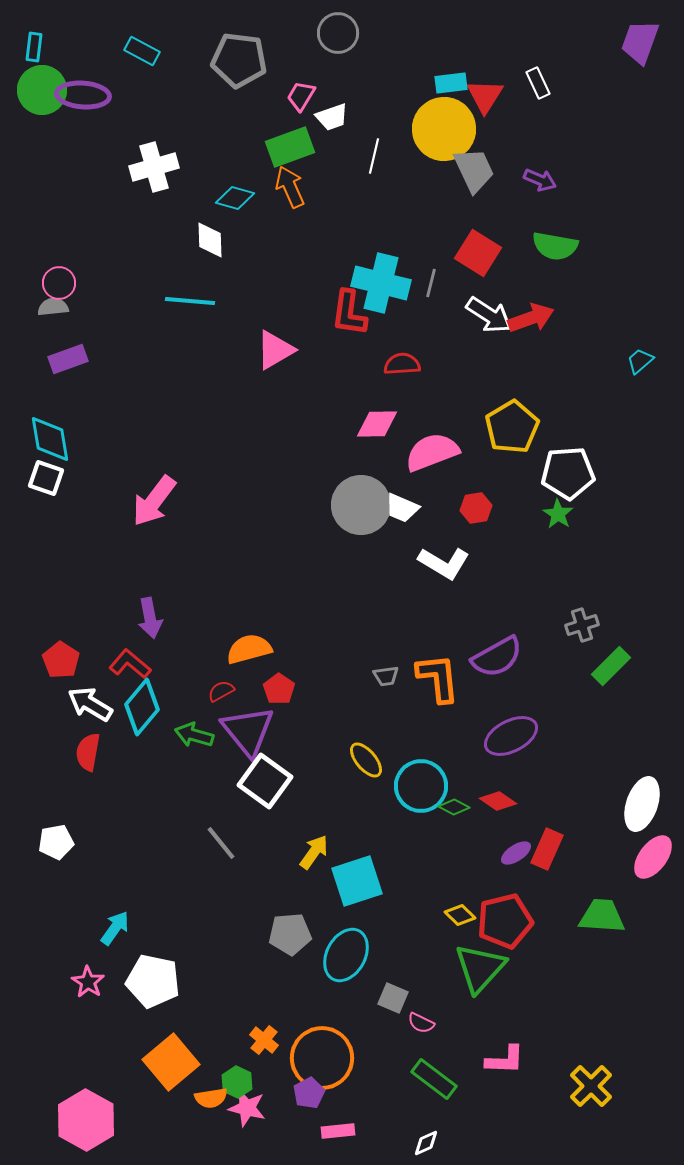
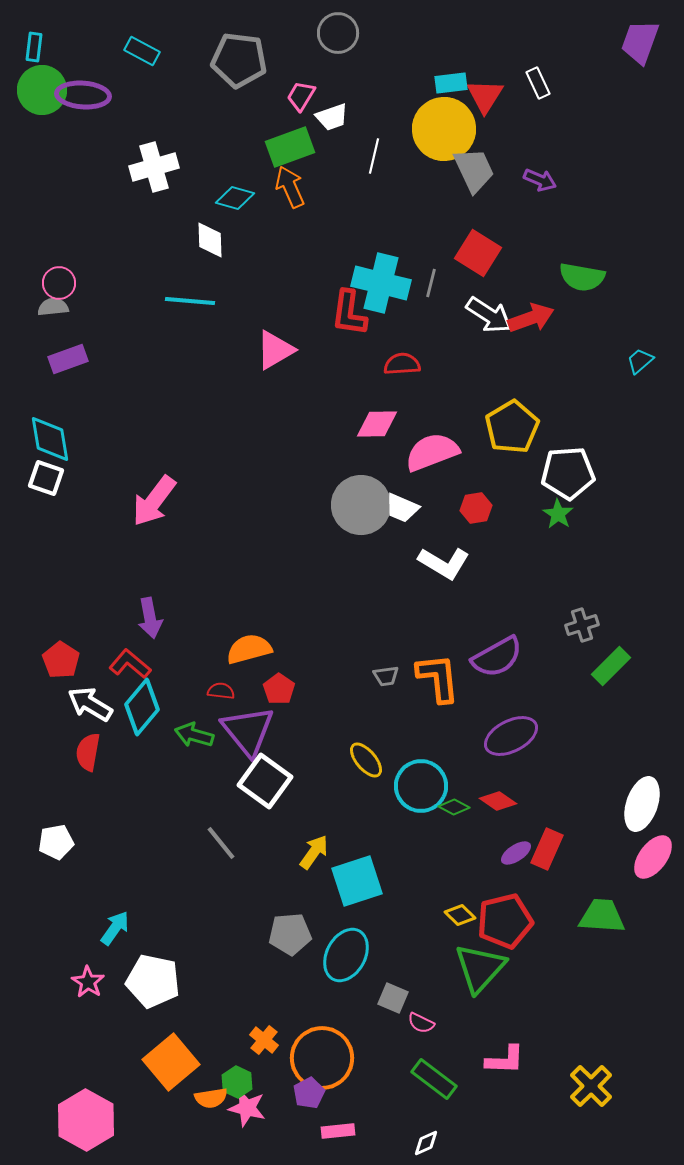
green semicircle at (555, 246): moved 27 px right, 31 px down
red semicircle at (221, 691): rotated 36 degrees clockwise
